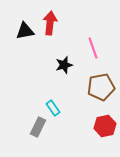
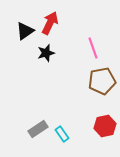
red arrow: rotated 20 degrees clockwise
black triangle: rotated 24 degrees counterclockwise
black star: moved 18 px left, 12 px up
brown pentagon: moved 1 px right, 6 px up
cyan rectangle: moved 9 px right, 26 px down
gray rectangle: moved 2 px down; rotated 30 degrees clockwise
